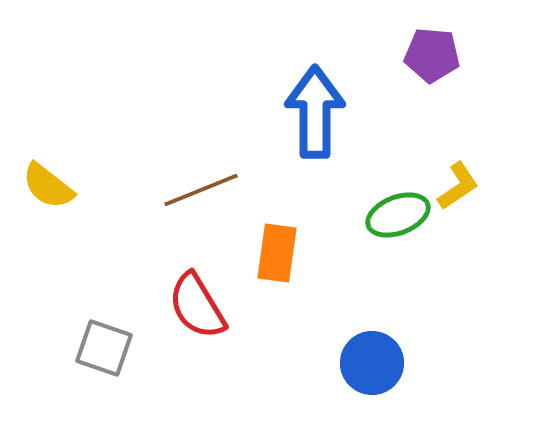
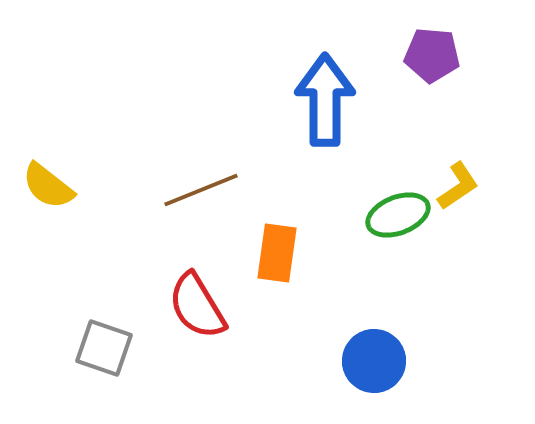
blue arrow: moved 10 px right, 12 px up
blue circle: moved 2 px right, 2 px up
